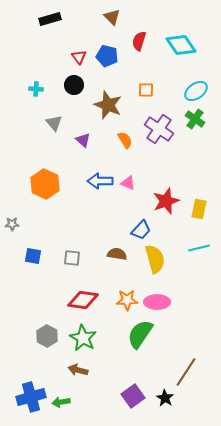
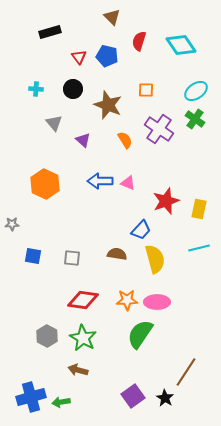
black rectangle: moved 13 px down
black circle: moved 1 px left, 4 px down
